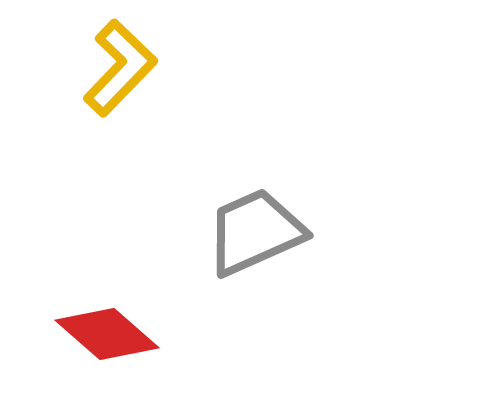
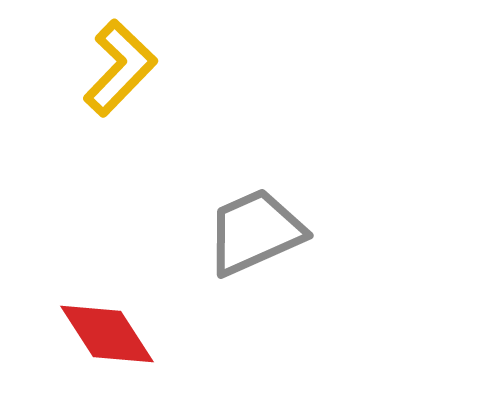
red diamond: rotated 16 degrees clockwise
